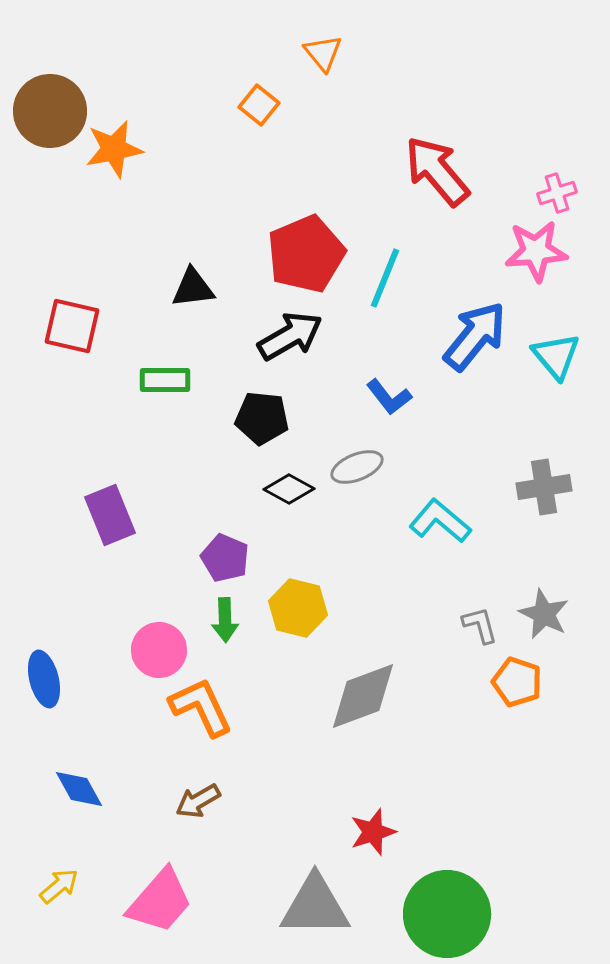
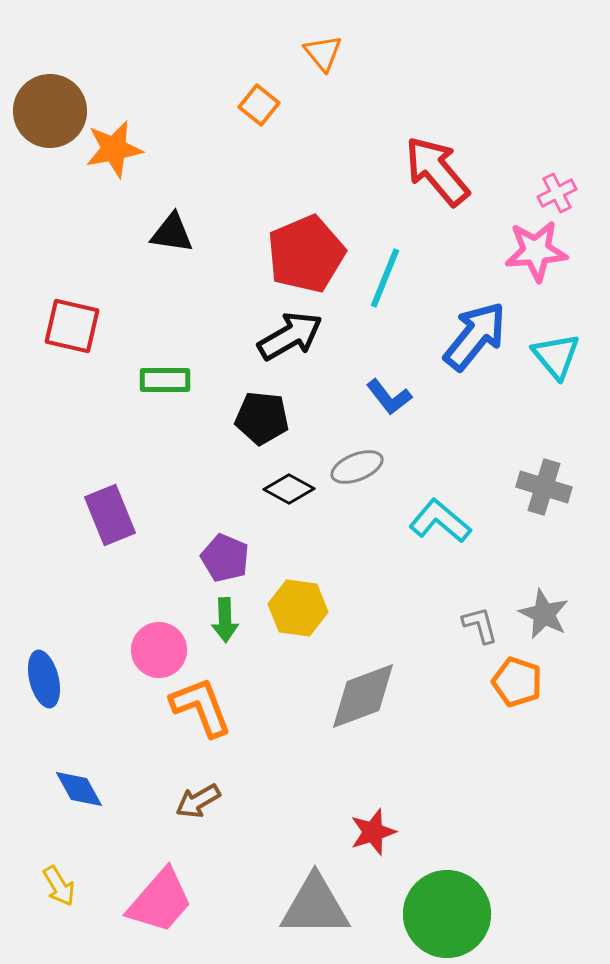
pink cross: rotated 9 degrees counterclockwise
black triangle: moved 21 px left, 55 px up; rotated 15 degrees clockwise
gray cross: rotated 26 degrees clockwise
yellow hexagon: rotated 6 degrees counterclockwise
orange L-shape: rotated 4 degrees clockwise
yellow arrow: rotated 99 degrees clockwise
